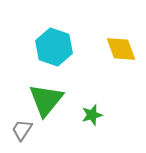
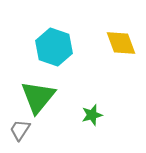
yellow diamond: moved 6 px up
green triangle: moved 8 px left, 3 px up
gray trapezoid: moved 2 px left
